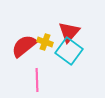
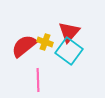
pink line: moved 1 px right
